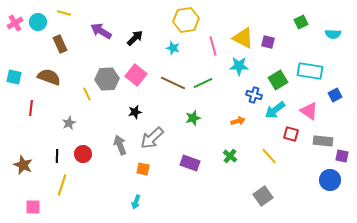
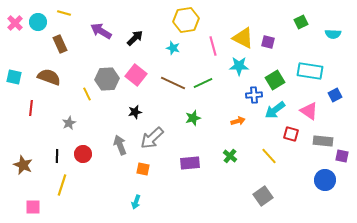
pink cross at (15, 23): rotated 14 degrees counterclockwise
green square at (278, 80): moved 3 px left
blue cross at (254, 95): rotated 21 degrees counterclockwise
purple rectangle at (190, 163): rotated 24 degrees counterclockwise
blue circle at (330, 180): moved 5 px left
